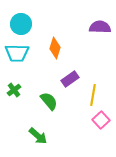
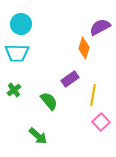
purple semicircle: rotated 30 degrees counterclockwise
orange diamond: moved 29 px right
pink square: moved 2 px down
